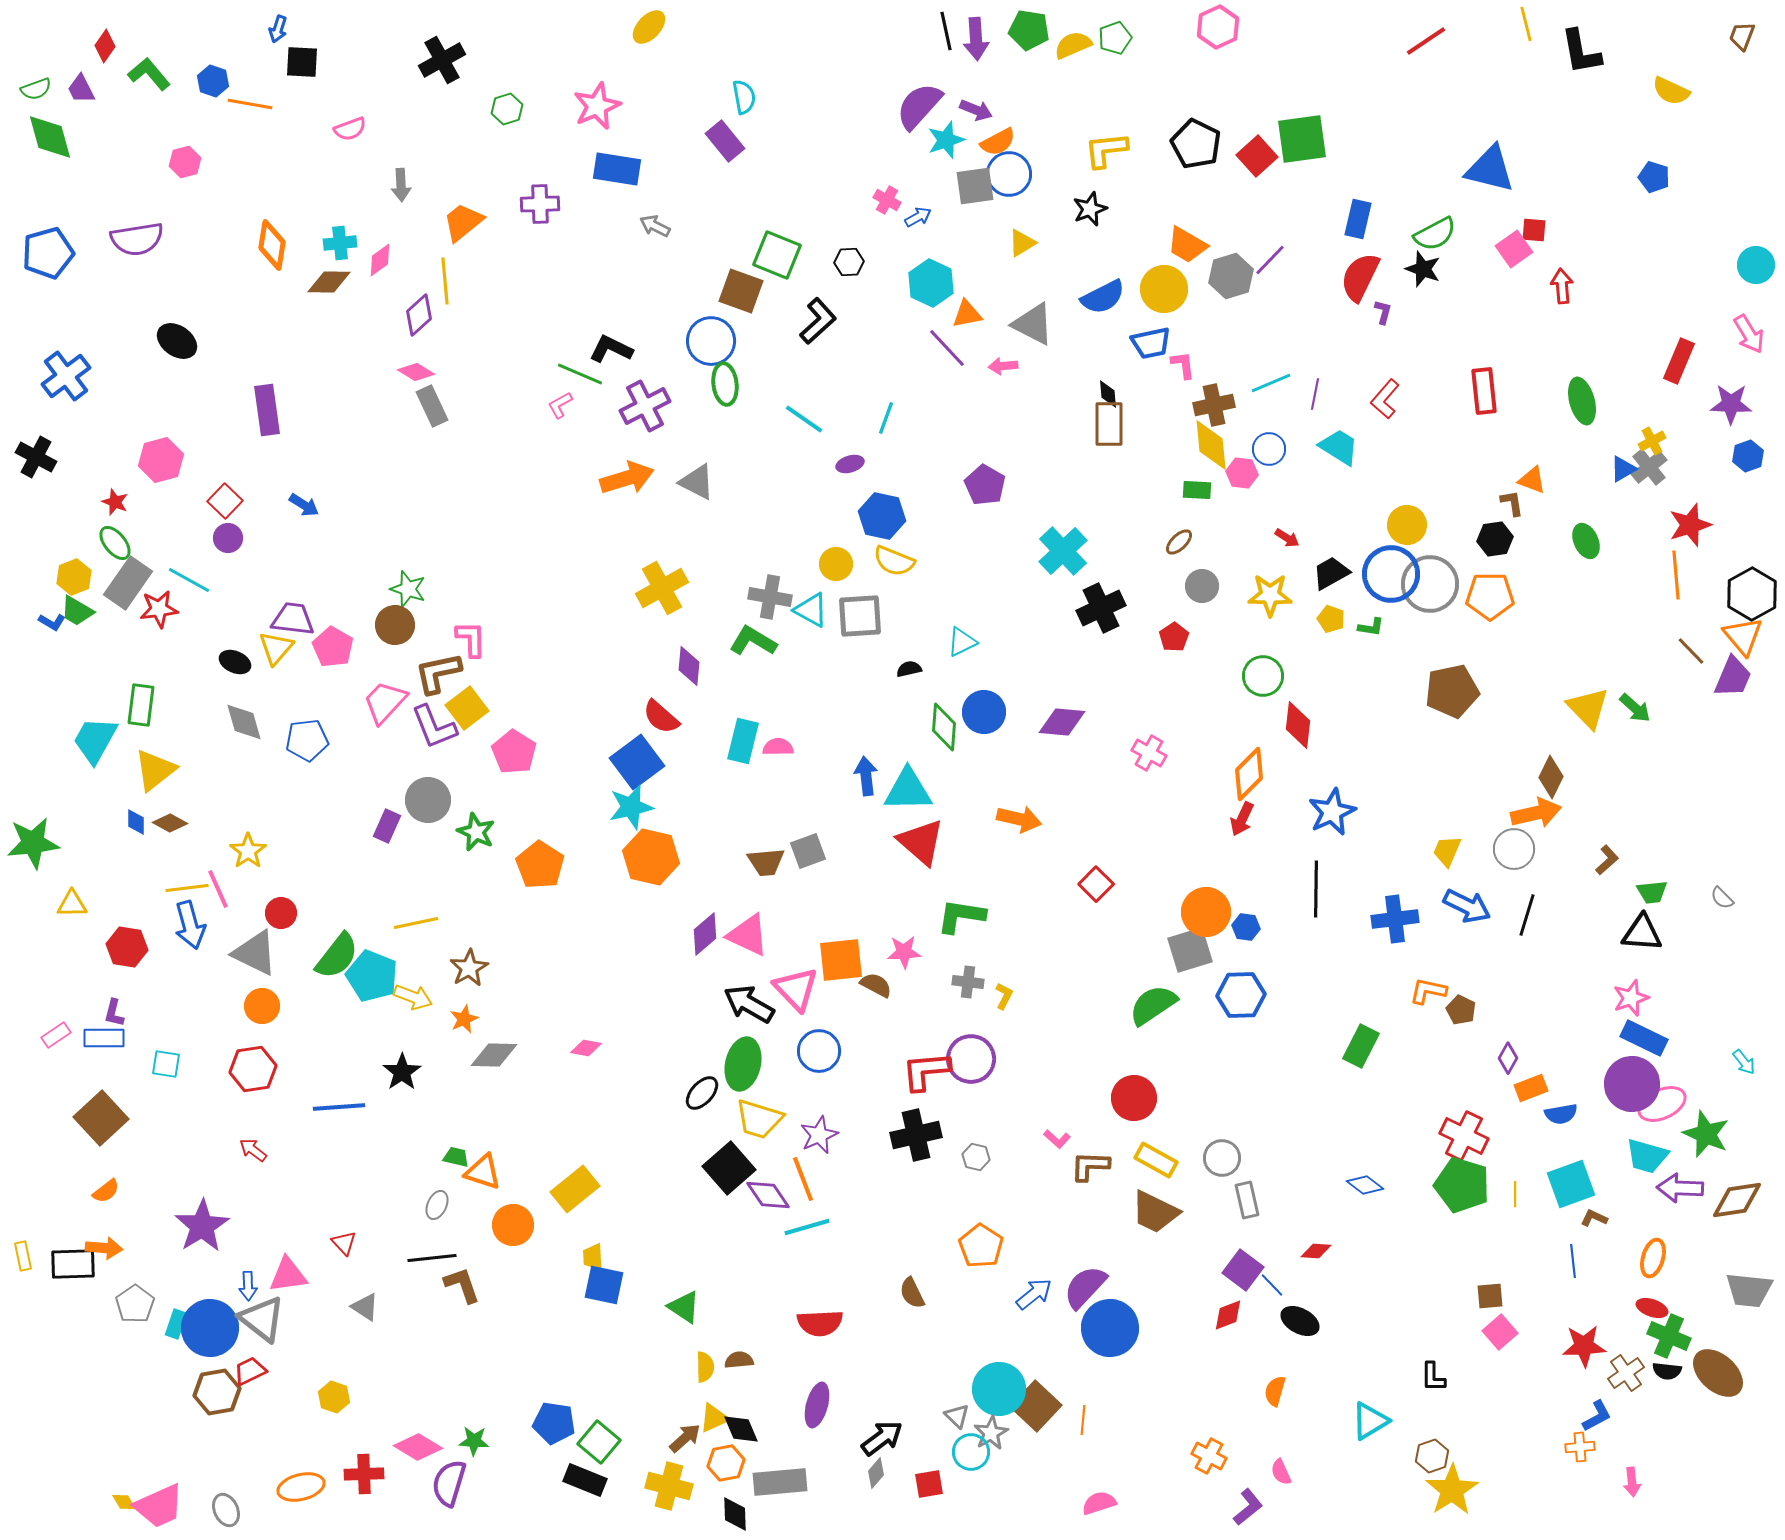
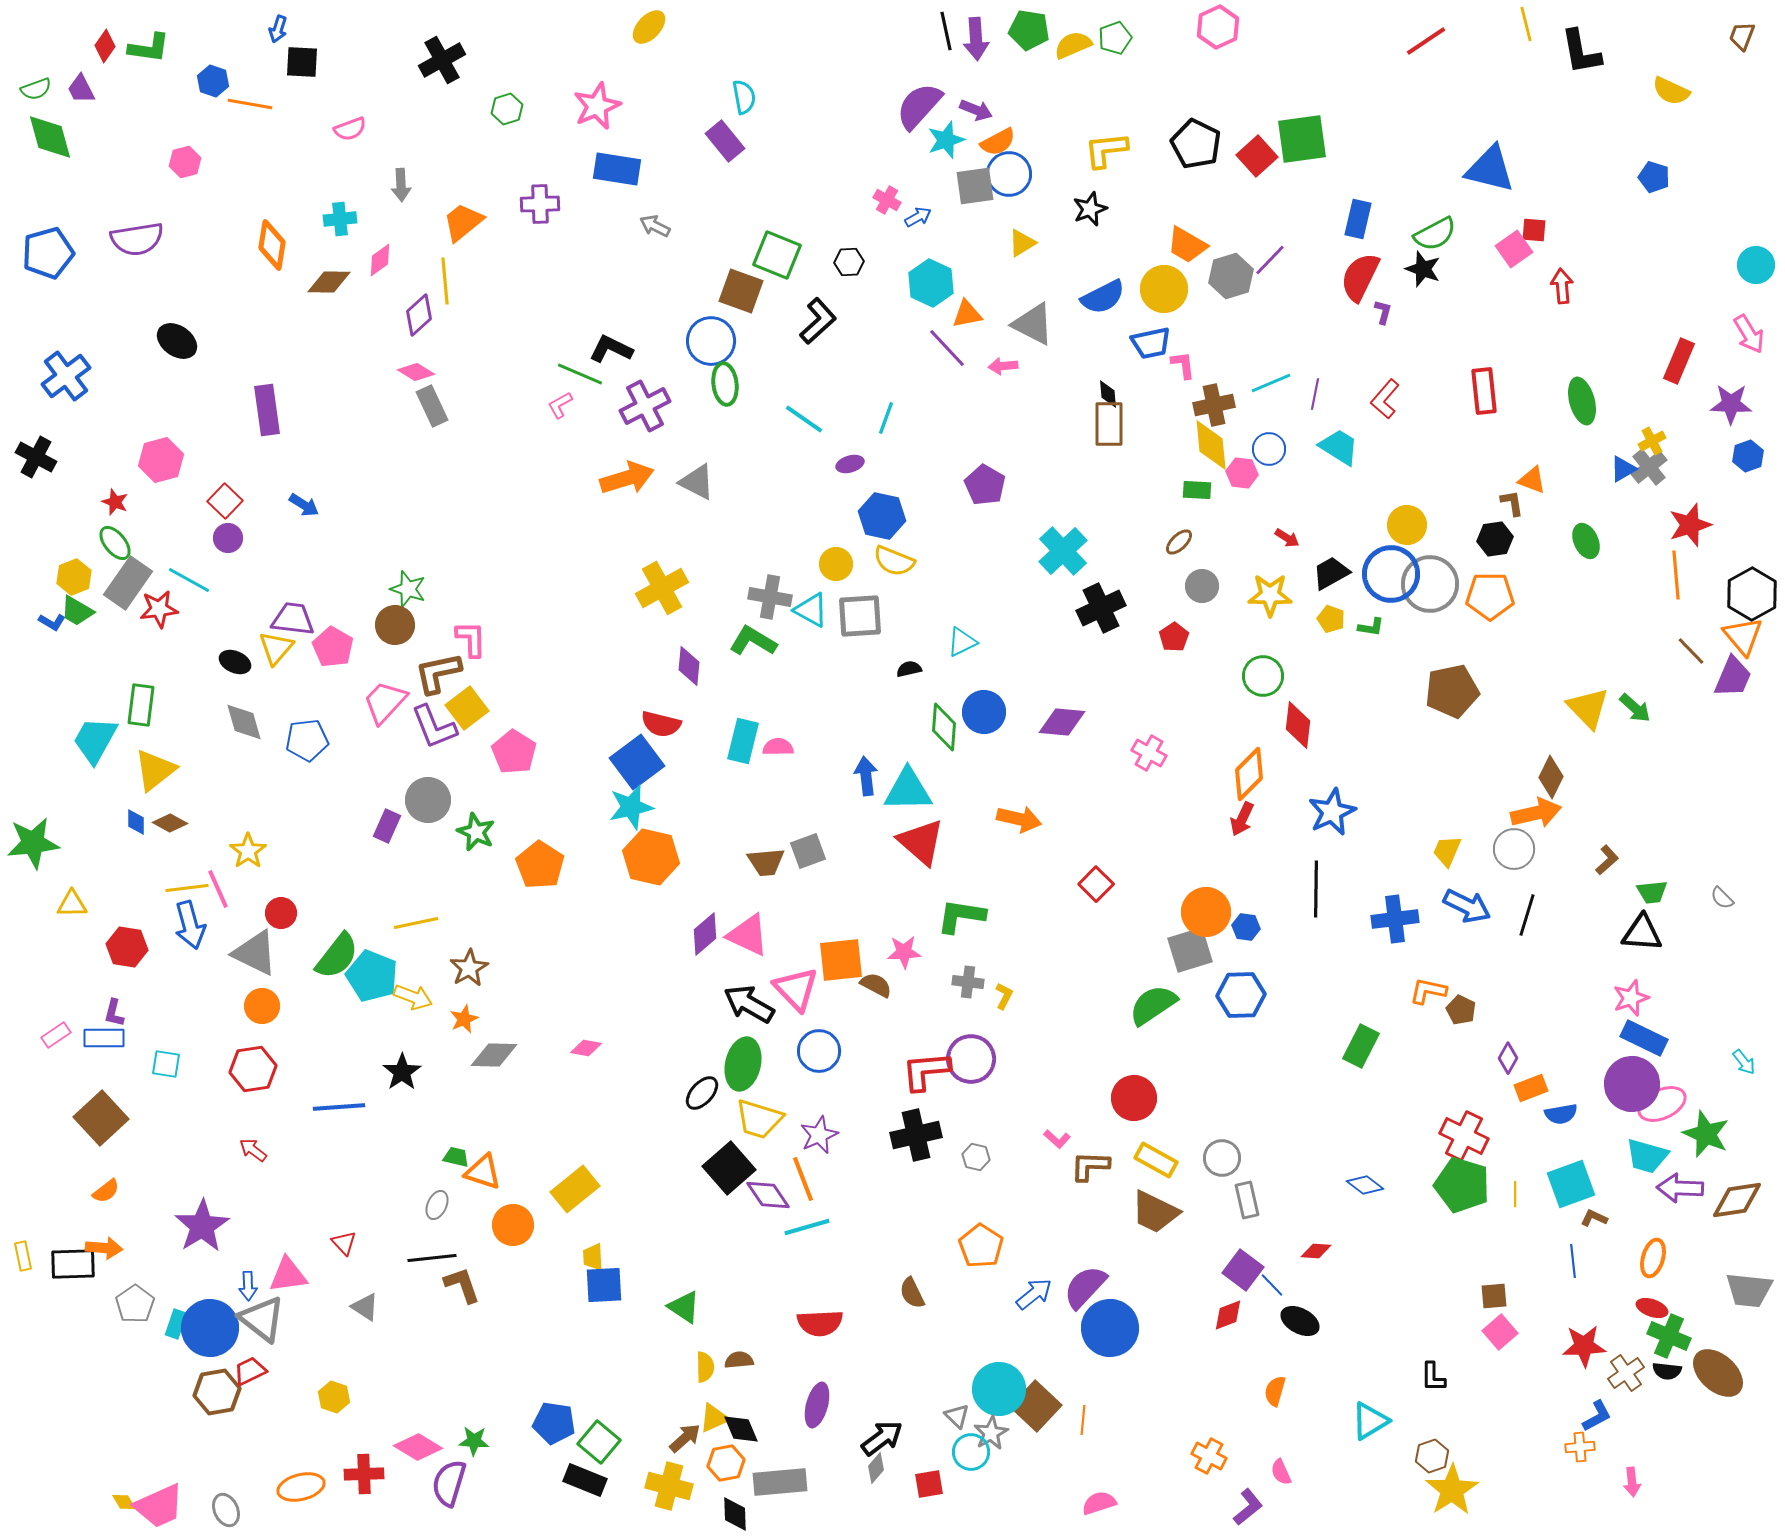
green L-shape at (149, 74): moved 26 px up; rotated 138 degrees clockwise
cyan cross at (340, 243): moved 24 px up
red semicircle at (661, 717): moved 7 px down; rotated 27 degrees counterclockwise
blue square at (604, 1285): rotated 15 degrees counterclockwise
brown square at (1490, 1296): moved 4 px right
gray diamond at (876, 1473): moved 5 px up
